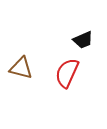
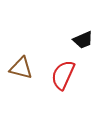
red semicircle: moved 4 px left, 2 px down
